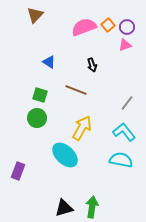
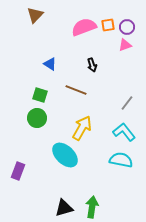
orange square: rotated 32 degrees clockwise
blue triangle: moved 1 px right, 2 px down
